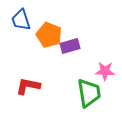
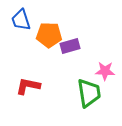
orange pentagon: rotated 20 degrees counterclockwise
